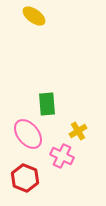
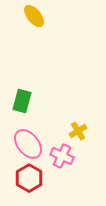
yellow ellipse: rotated 15 degrees clockwise
green rectangle: moved 25 px left, 3 px up; rotated 20 degrees clockwise
pink ellipse: moved 10 px down
red hexagon: moved 4 px right; rotated 8 degrees clockwise
